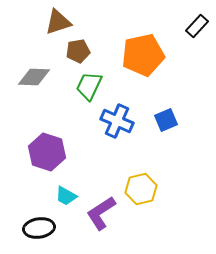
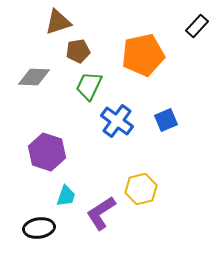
blue cross: rotated 12 degrees clockwise
cyan trapezoid: rotated 100 degrees counterclockwise
